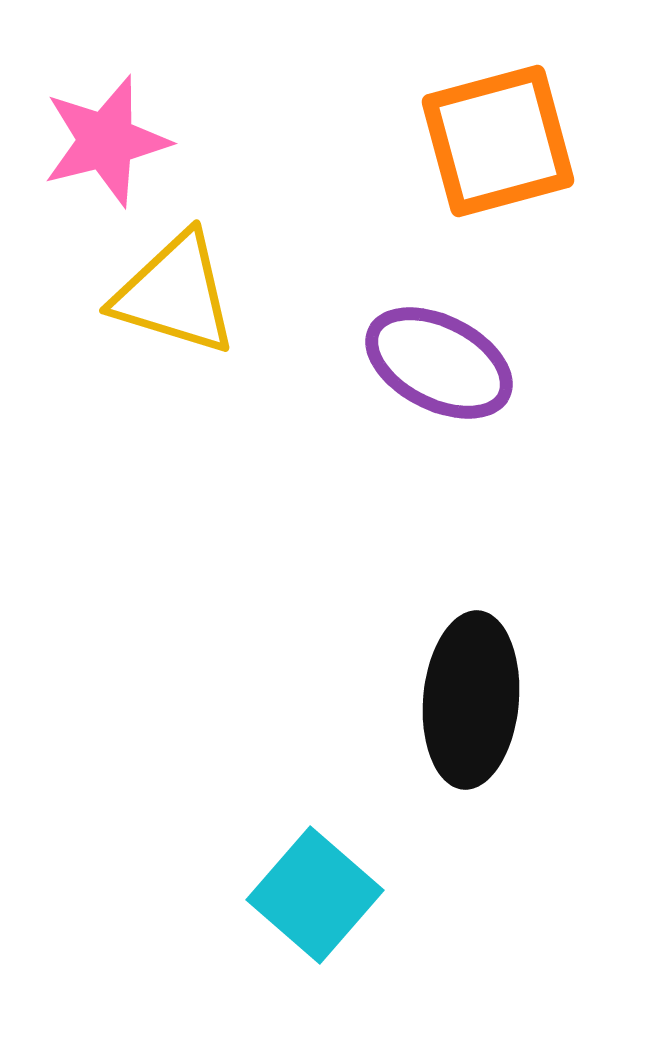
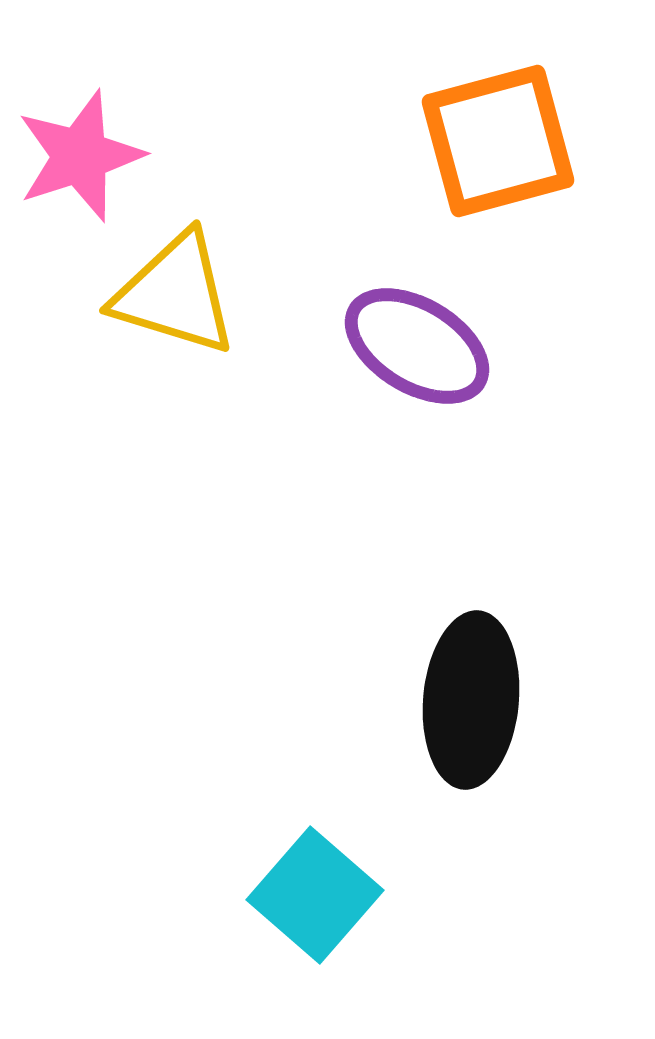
pink star: moved 26 px left, 15 px down; rotated 4 degrees counterclockwise
purple ellipse: moved 22 px left, 17 px up; rotated 4 degrees clockwise
